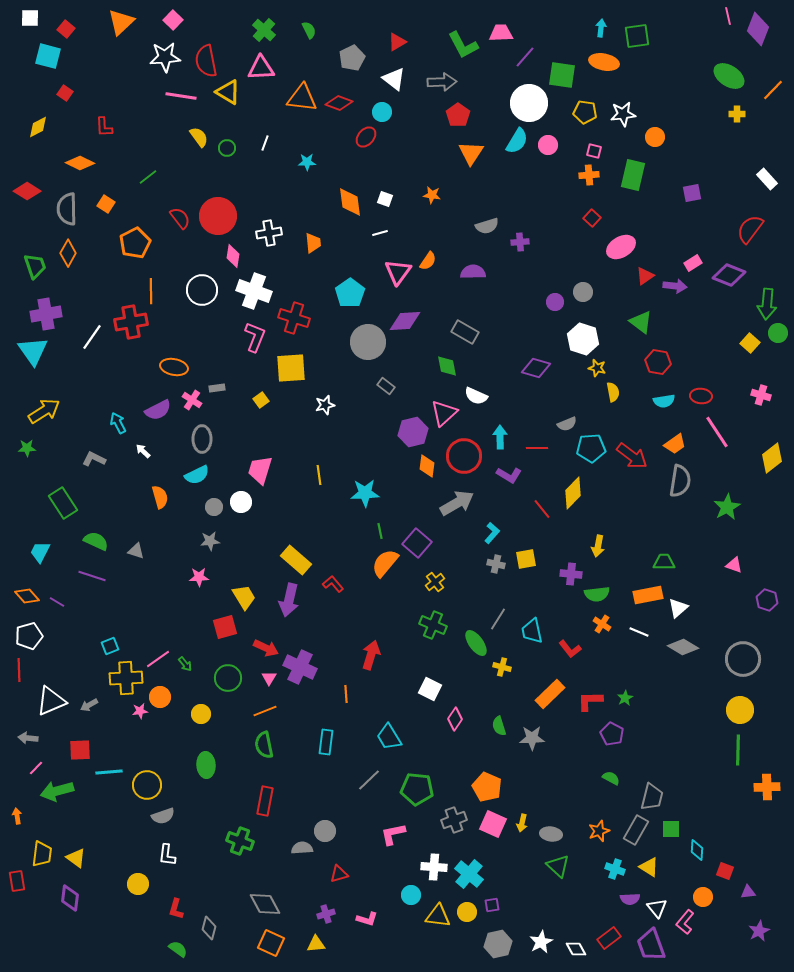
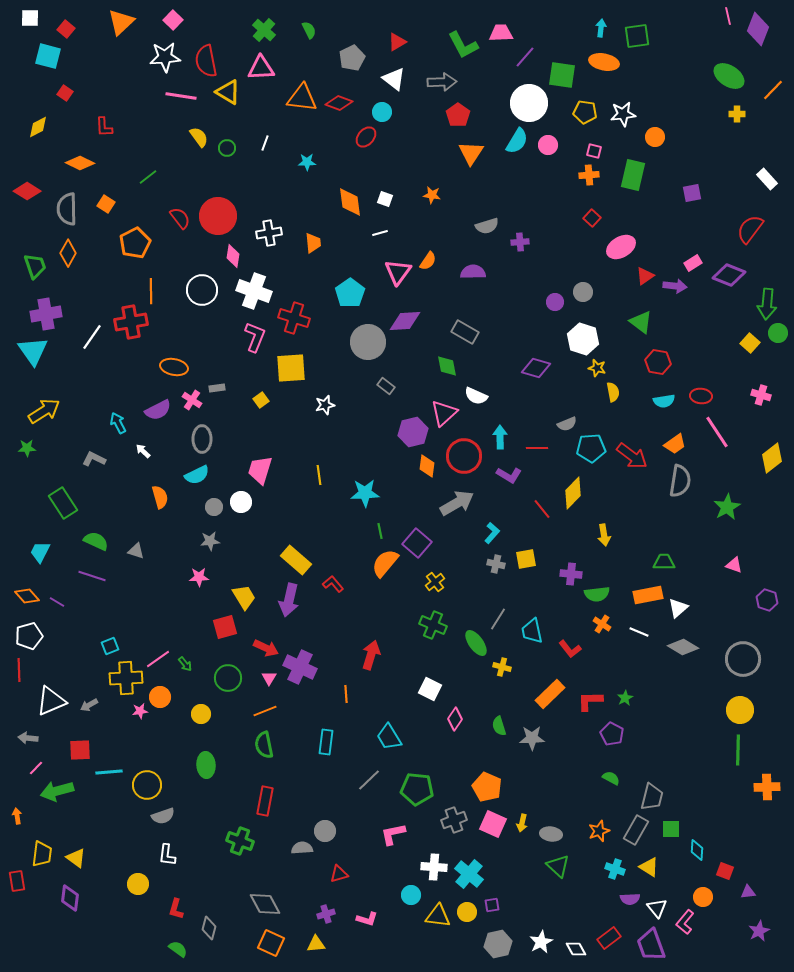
yellow arrow at (598, 546): moved 6 px right, 11 px up; rotated 20 degrees counterclockwise
